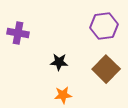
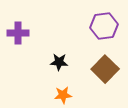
purple cross: rotated 10 degrees counterclockwise
brown square: moved 1 px left
